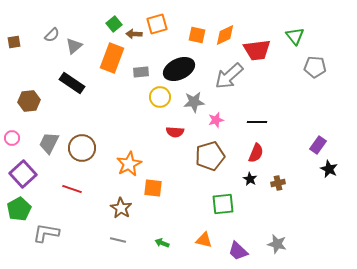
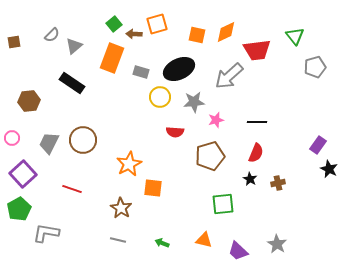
orange diamond at (225, 35): moved 1 px right, 3 px up
gray pentagon at (315, 67): rotated 20 degrees counterclockwise
gray rectangle at (141, 72): rotated 21 degrees clockwise
brown circle at (82, 148): moved 1 px right, 8 px up
gray star at (277, 244): rotated 18 degrees clockwise
